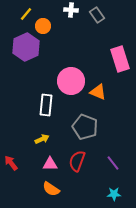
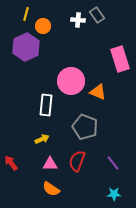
white cross: moved 7 px right, 10 px down
yellow line: rotated 24 degrees counterclockwise
